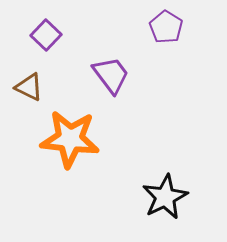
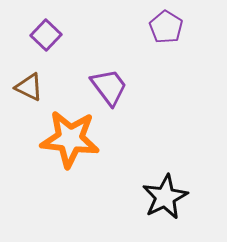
purple trapezoid: moved 2 px left, 12 px down
